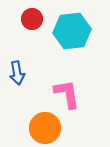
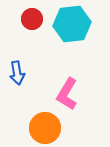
cyan hexagon: moved 7 px up
pink L-shape: rotated 140 degrees counterclockwise
